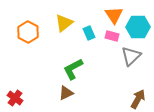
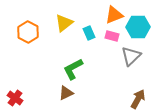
orange triangle: rotated 42 degrees clockwise
